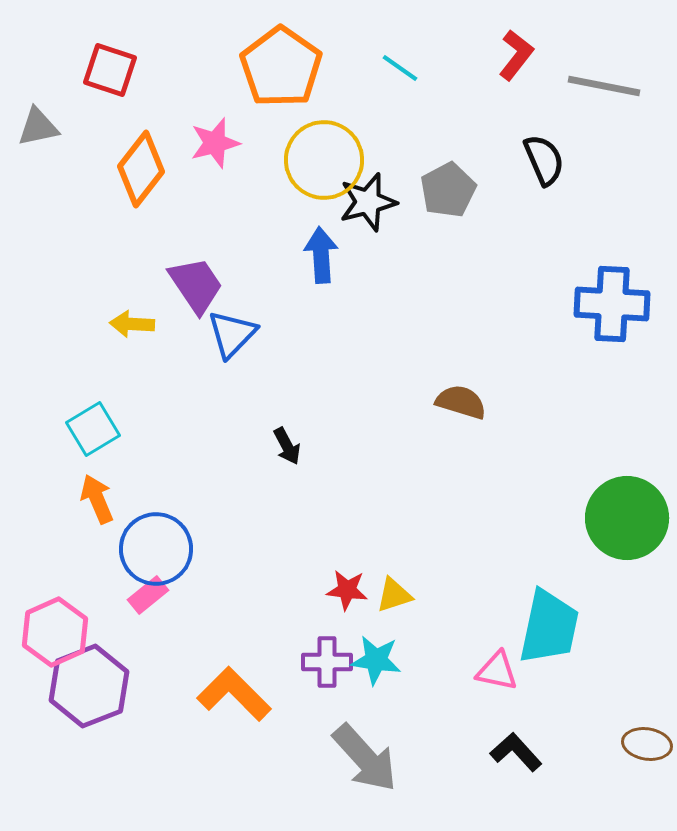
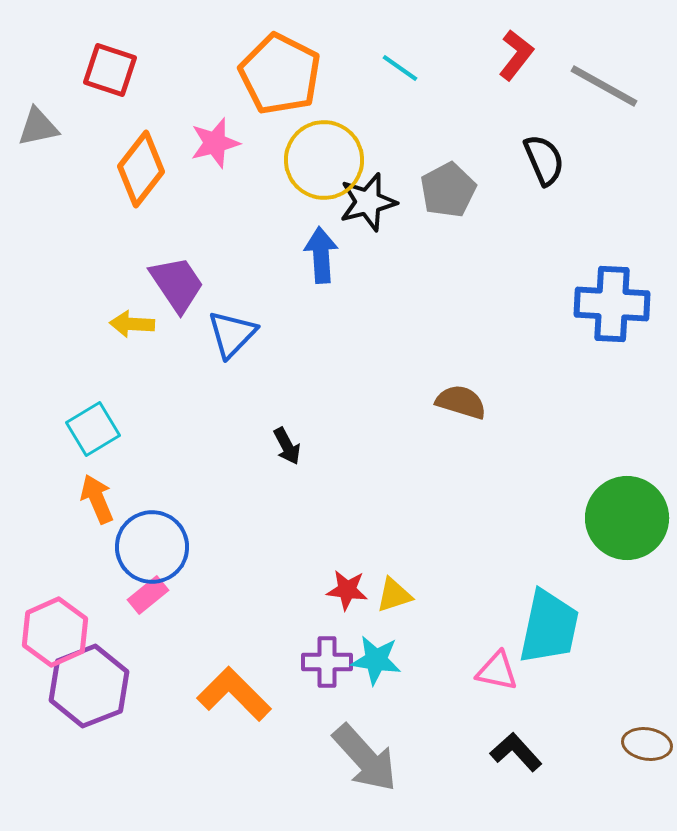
orange pentagon: moved 1 px left, 7 px down; rotated 8 degrees counterclockwise
gray line: rotated 18 degrees clockwise
purple trapezoid: moved 19 px left, 1 px up
blue circle: moved 4 px left, 2 px up
